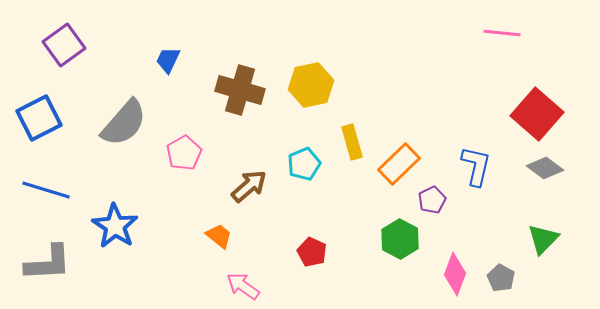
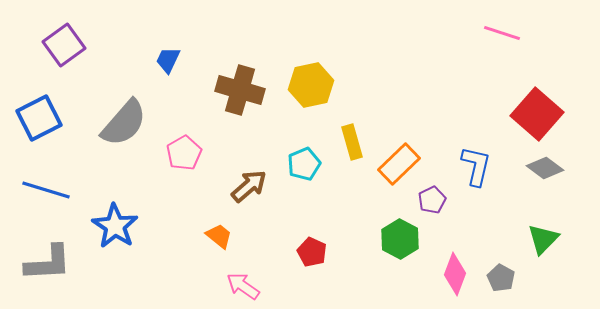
pink line: rotated 12 degrees clockwise
